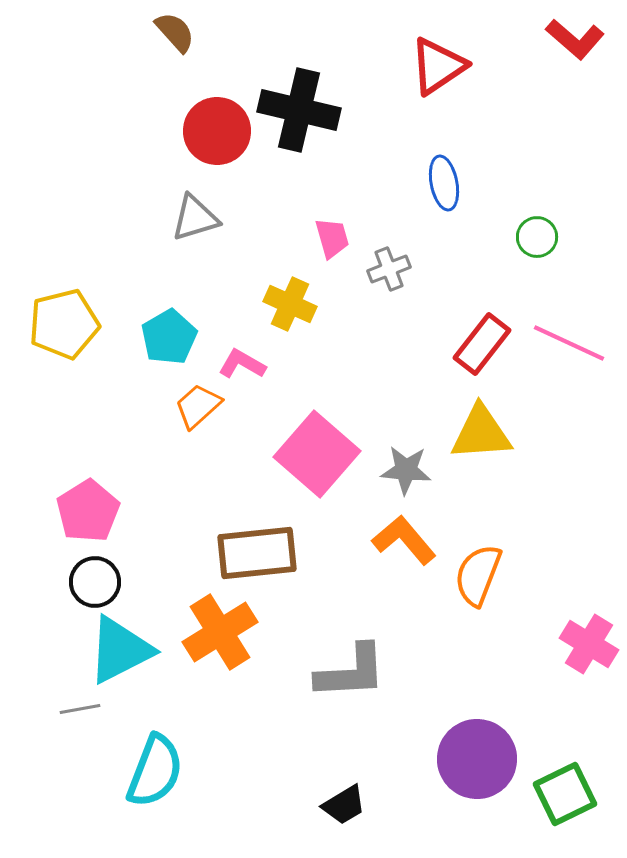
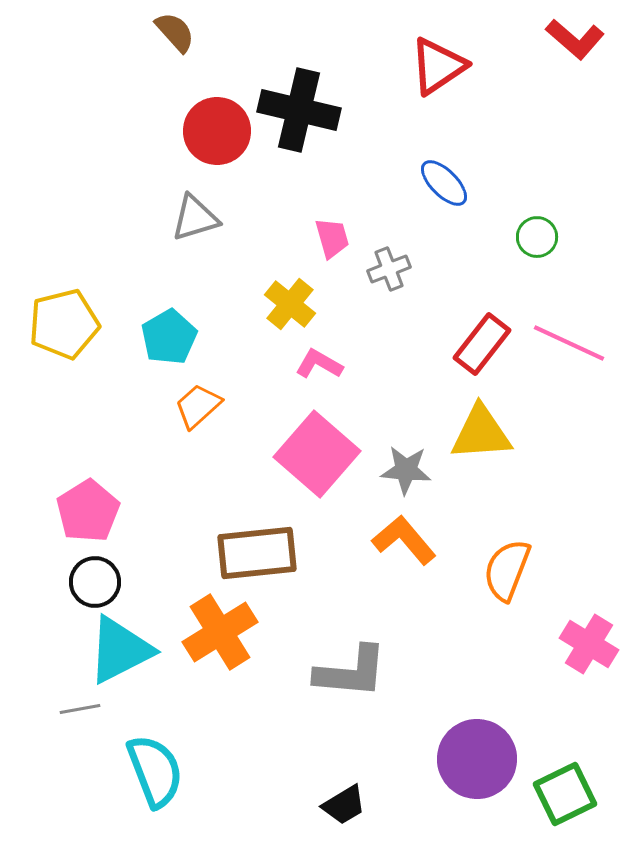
blue ellipse: rotated 34 degrees counterclockwise
yellow cross: rotated 15 degrees clockwise
pink L-shape: moved 77 px right
orange semicircle: moved 29 px right, 5 px up
gray L-shape: rotated 8 degrees clockwise
cyan semicircle: rotated 42 degrees counterclockwise
